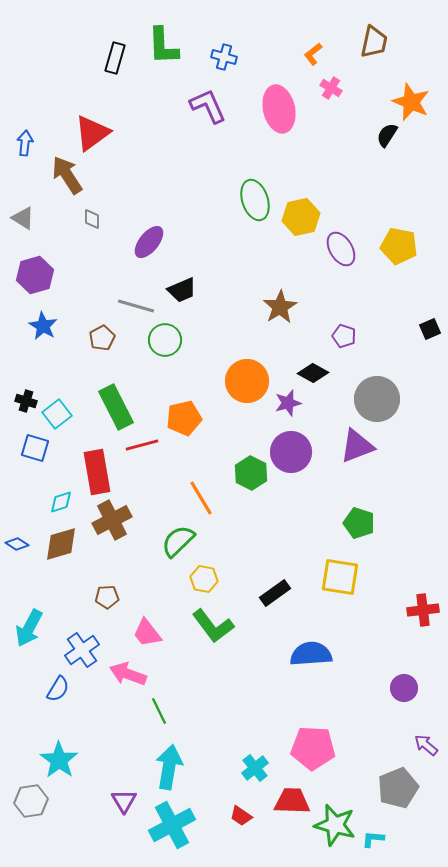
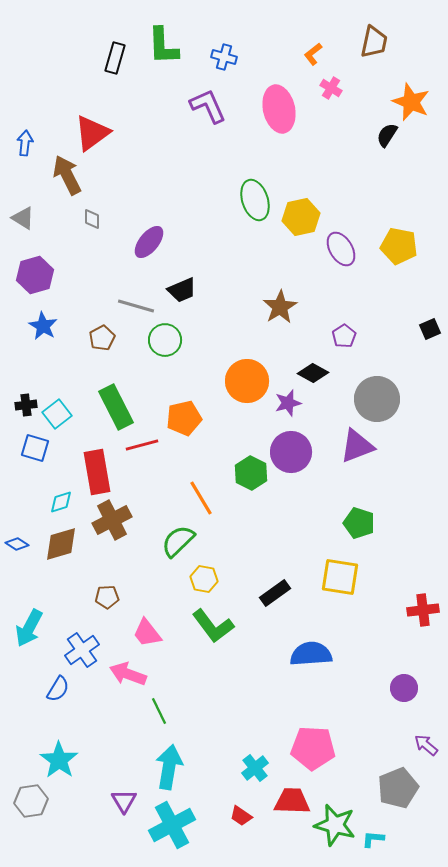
brown arrow at (67, 175): rotated 6 degrees clockwise
purple pentagon at (344, 336): rotated 20 degrees clockwise
black cross at (26, 401): moved 4 px down; rotated 25 degrees counterclockwise
